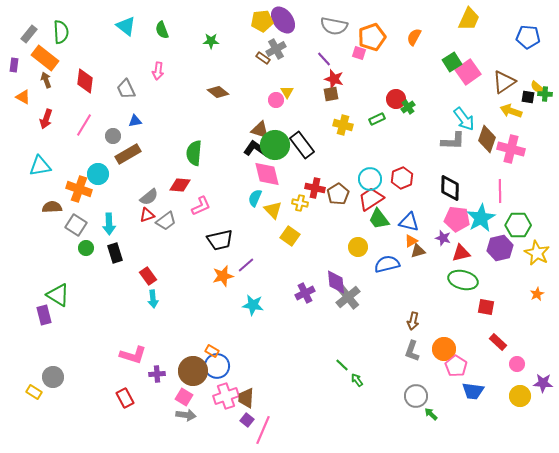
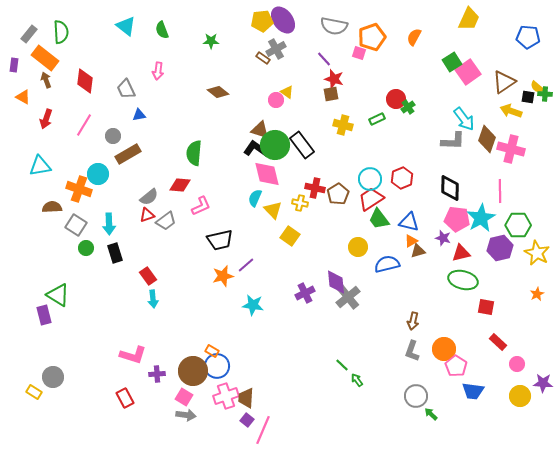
yellow triangle at (287, 92): rotated 24 degrees counterclockwise
blue triangle at (135, 121): moved 4 px right, 6 px up
